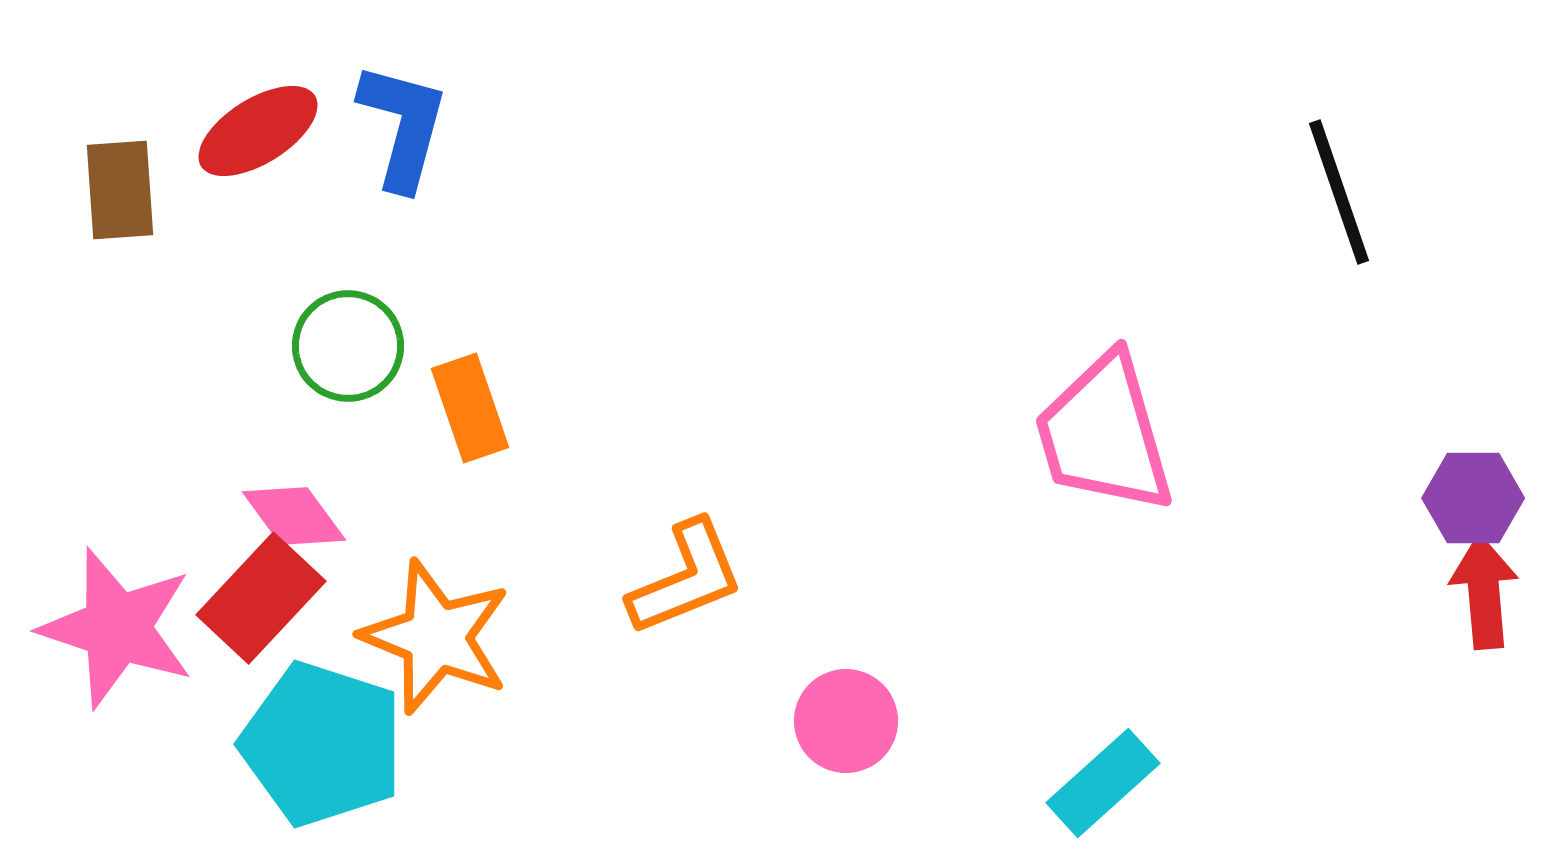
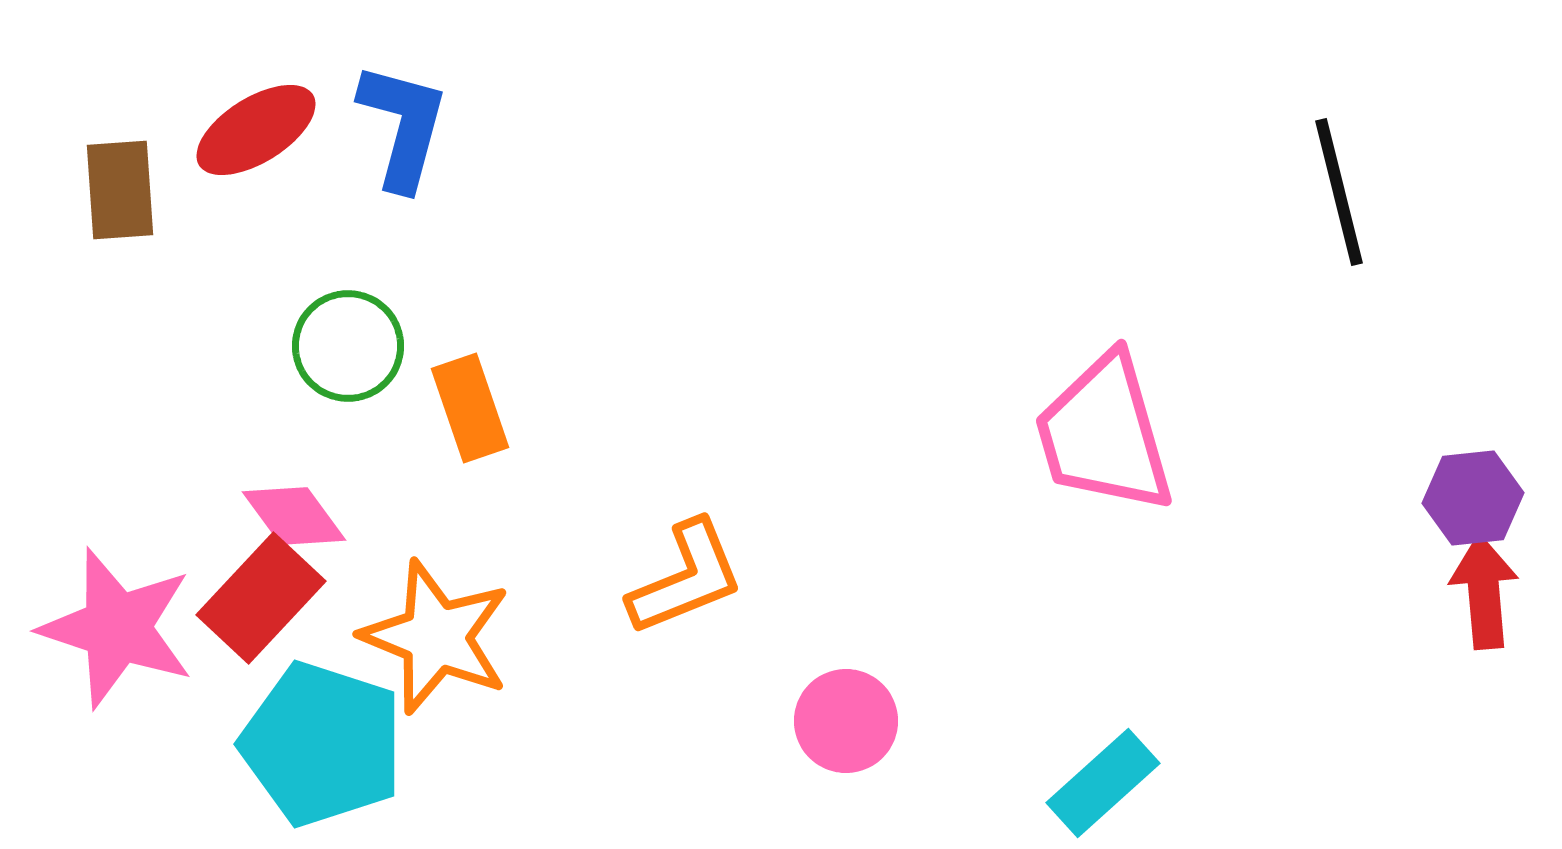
red ellipse: moved 2 px left, 1 px up
black line: rotated 5 degrees clockwise
purple hexagon: rotated 6 degrees counterclockwise
